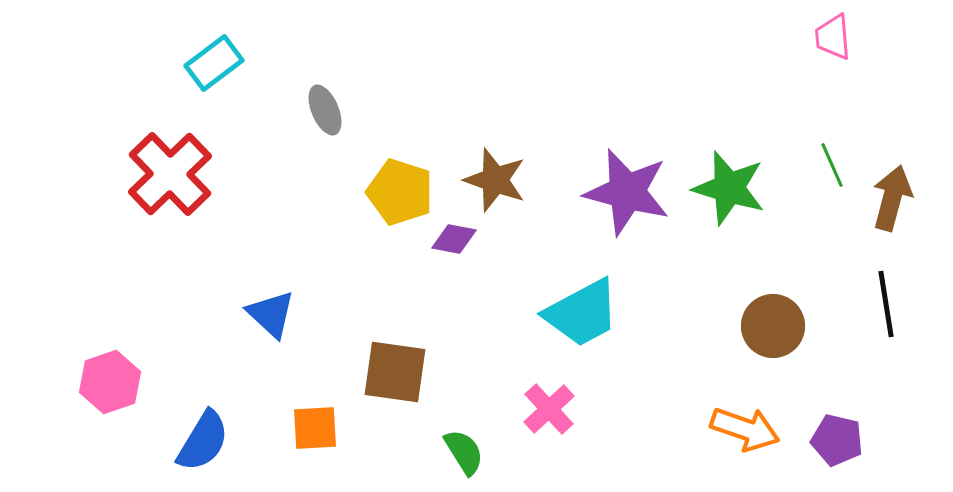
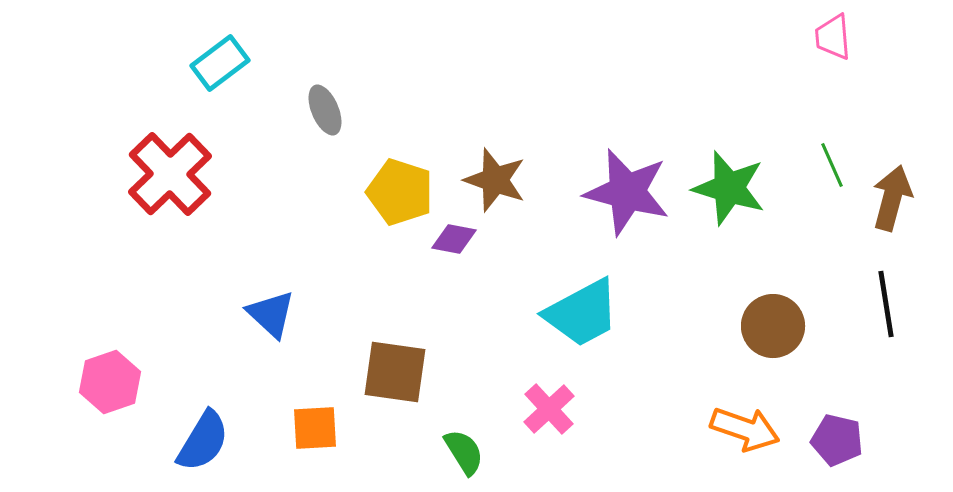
cyan rectangle: moved 6 px right
